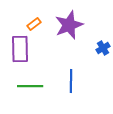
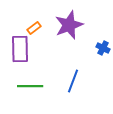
orange rectangle: moved 4 px down
blue cross: rotated 32 degrees counterclockwise
blue line: moved 2 px right; rotated 20 degrees clockwise
